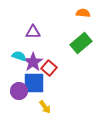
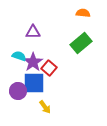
purple circle: moved 1 px left
